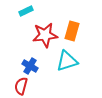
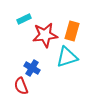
cyan rectangle: moved 2 px left, 8 px down
cyan triangle: moved 4 px up
blue cross: moved 2 px right, 2 px down
red semicircle: rotated 36 degrees counterclockwise
